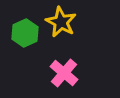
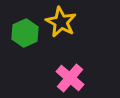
pink cross: moved 6 px right, 5 px down
